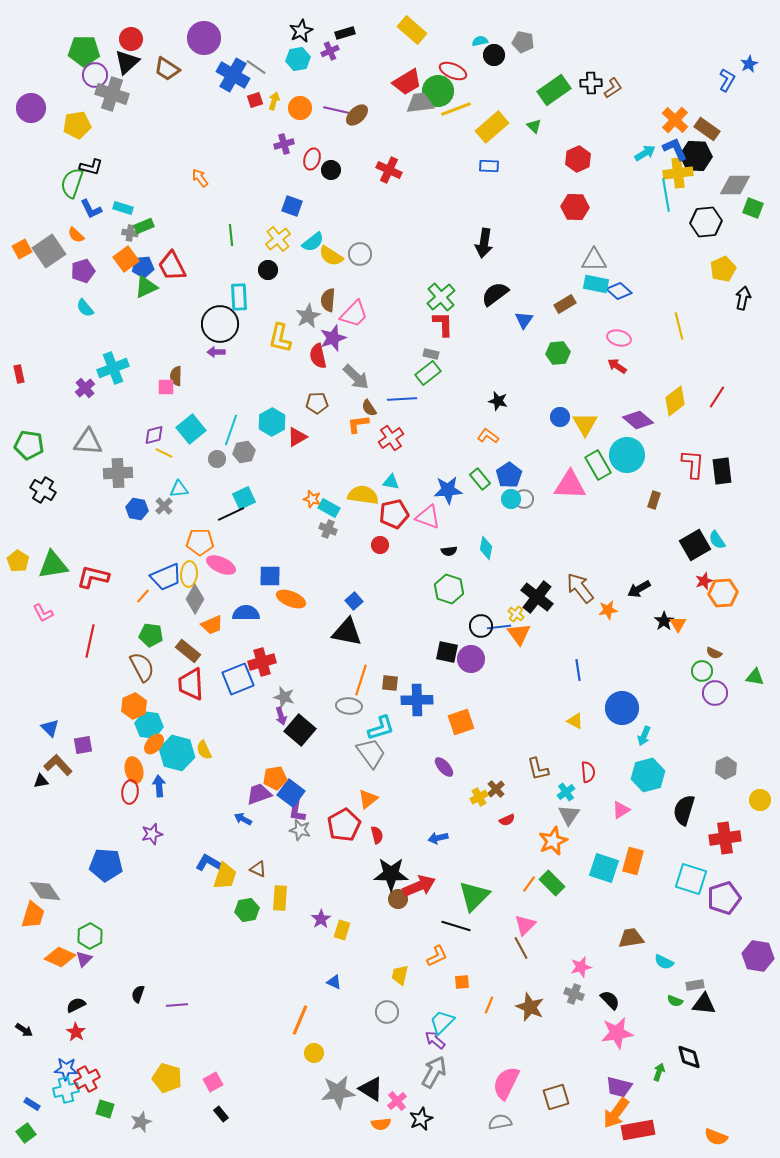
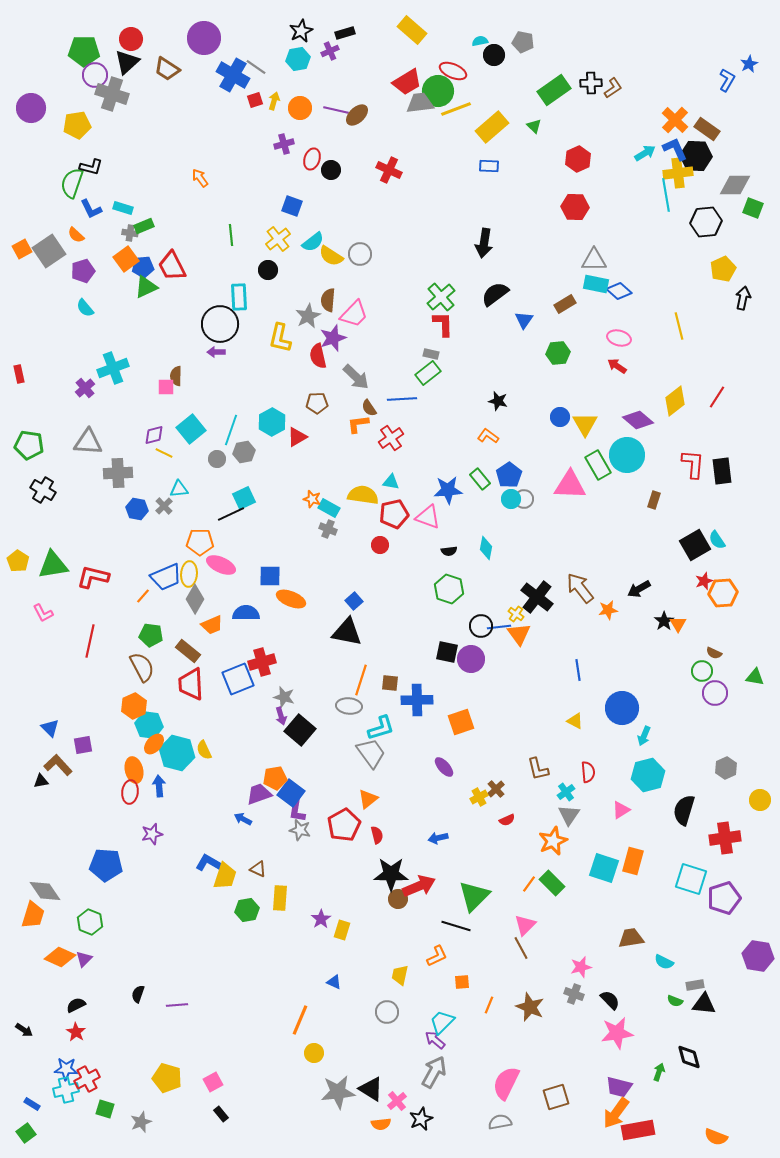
green hexagon at (90, 936): moved 14 px up; rotated 10 degrees counterclockwise
